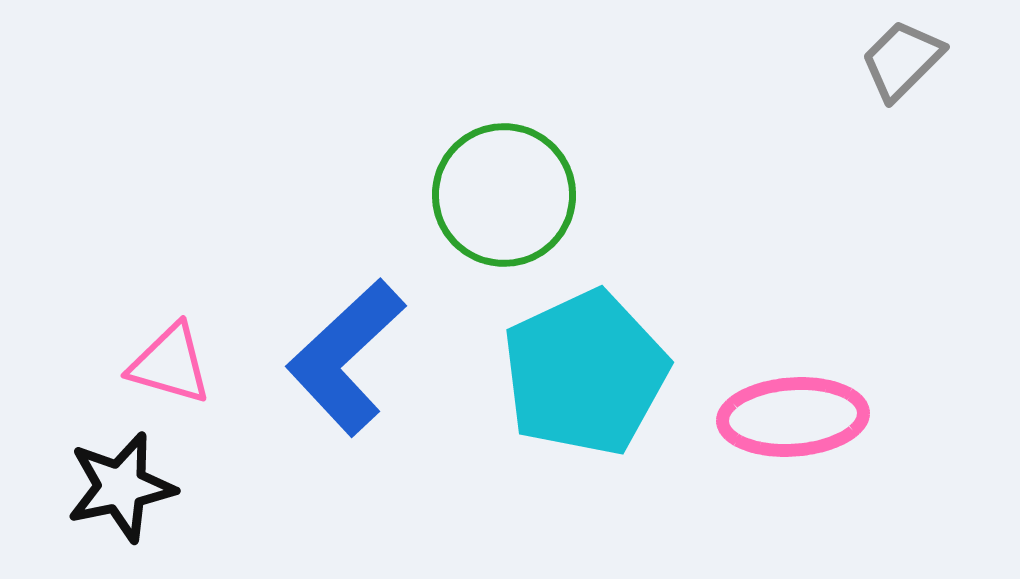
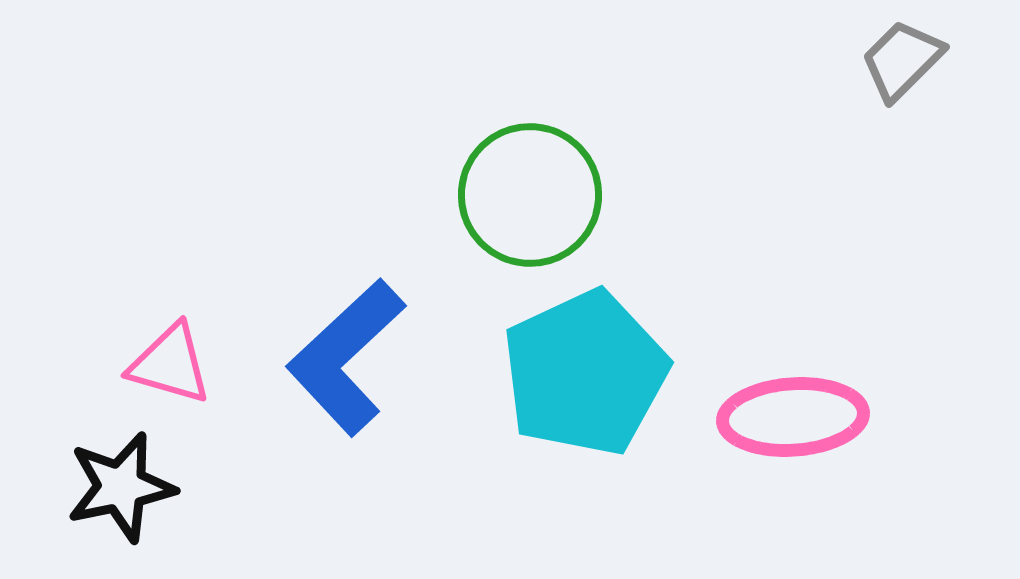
green circle: moved 26 px right
